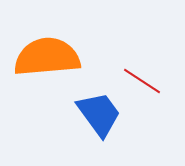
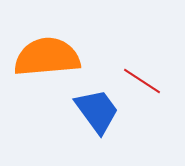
blue trapezoid: moved 2 px left, 3 px up
